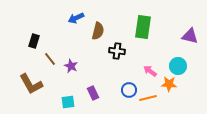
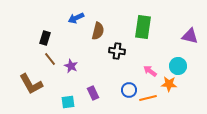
black rectangle: moved 11 px right, 3 px up
